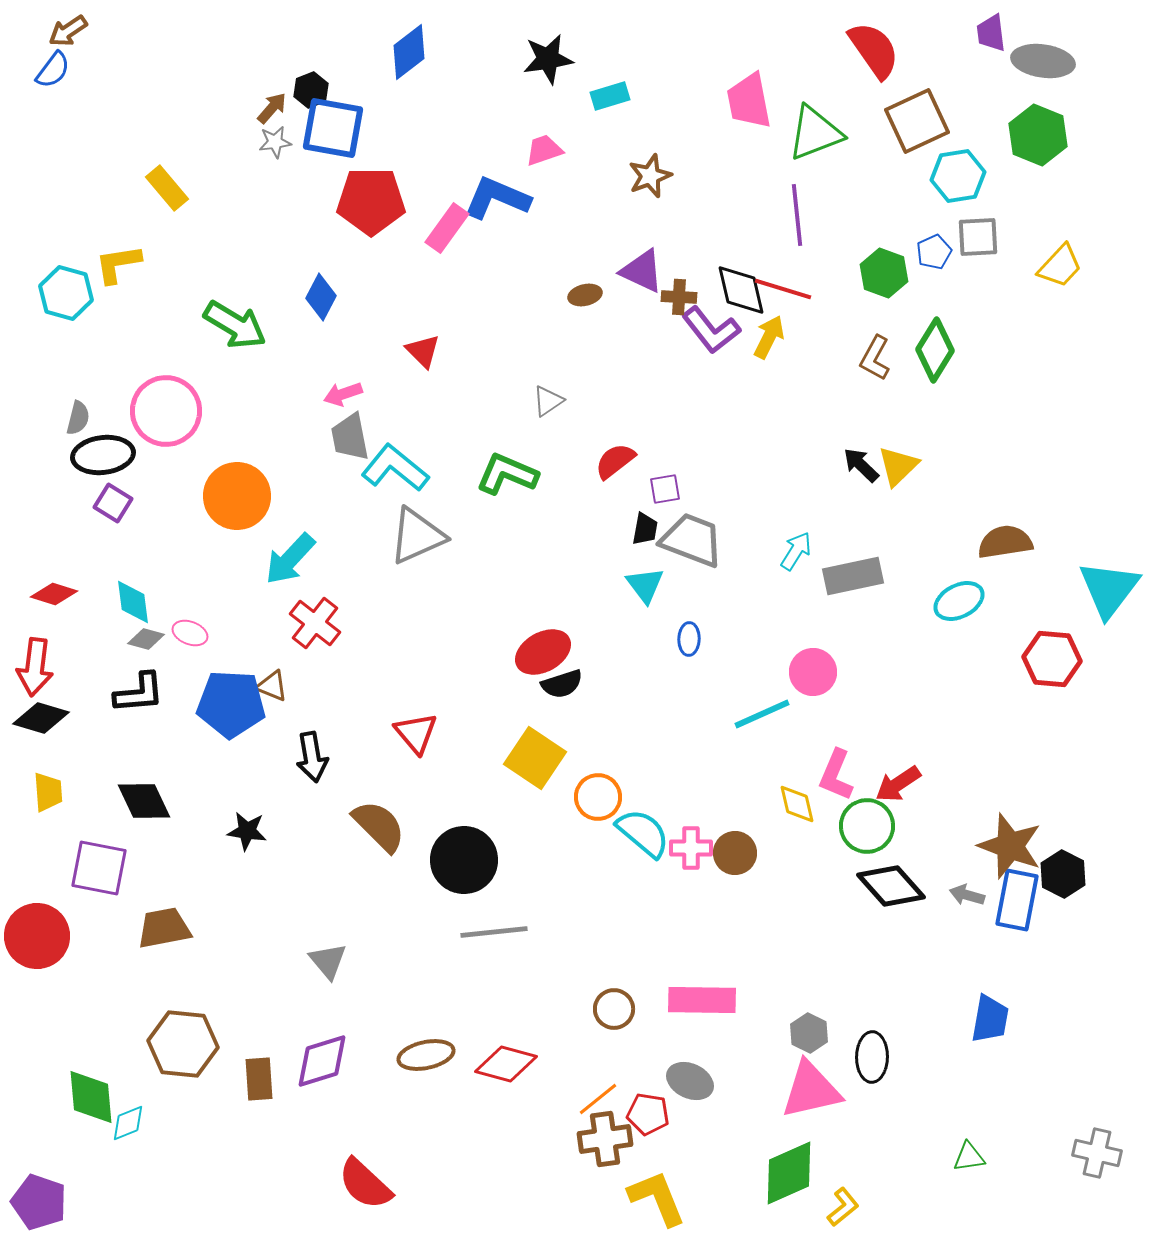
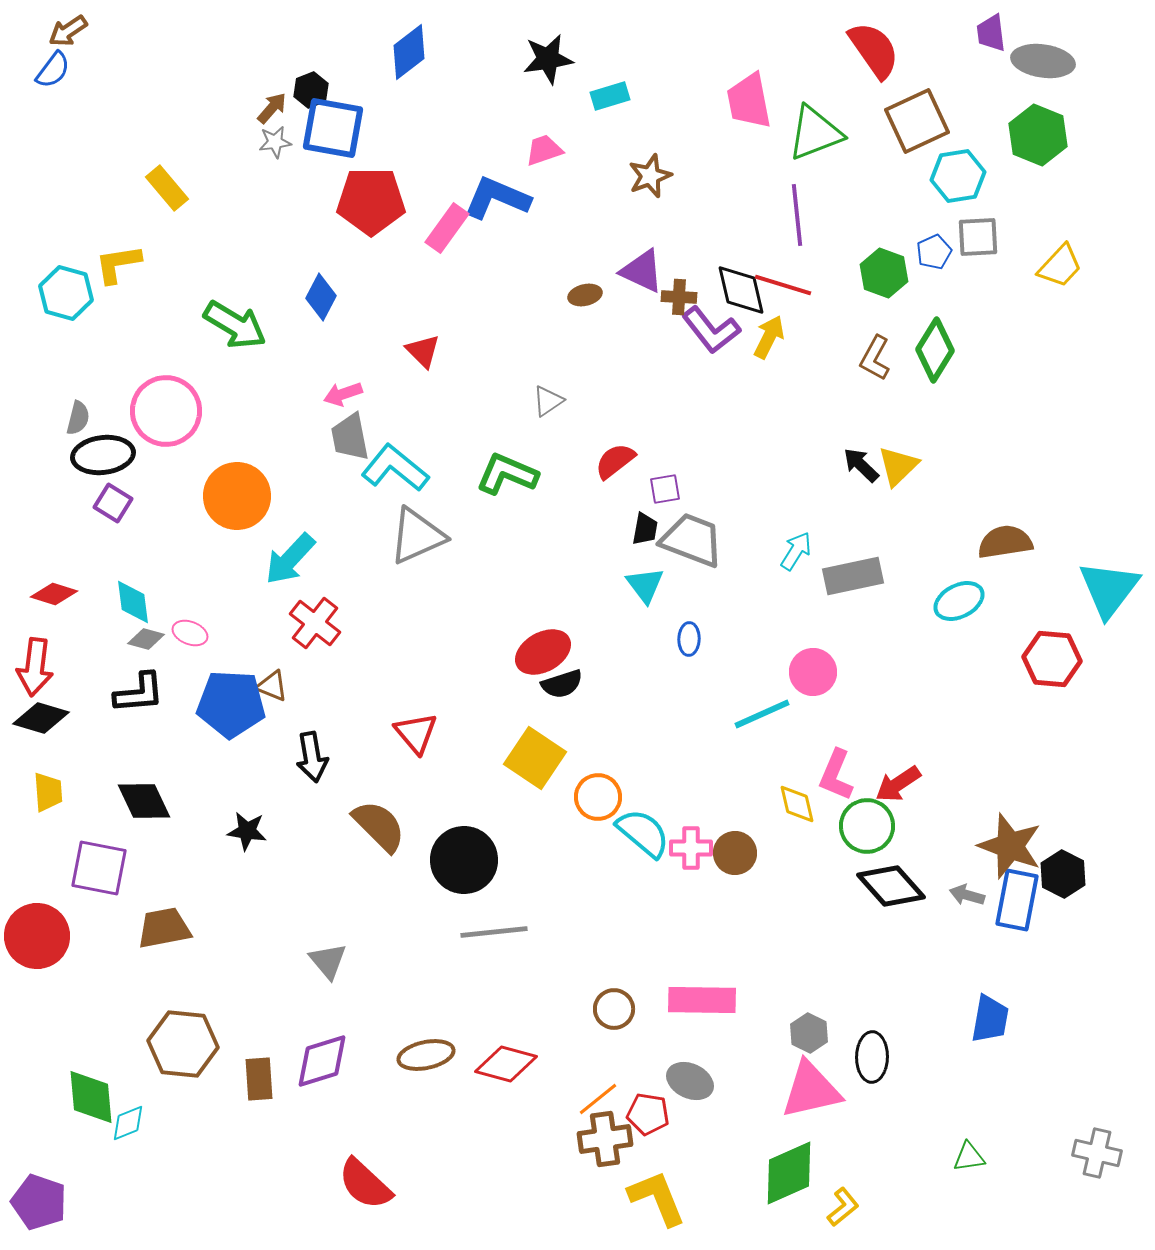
red line at (783, 289): moved 4 px up
